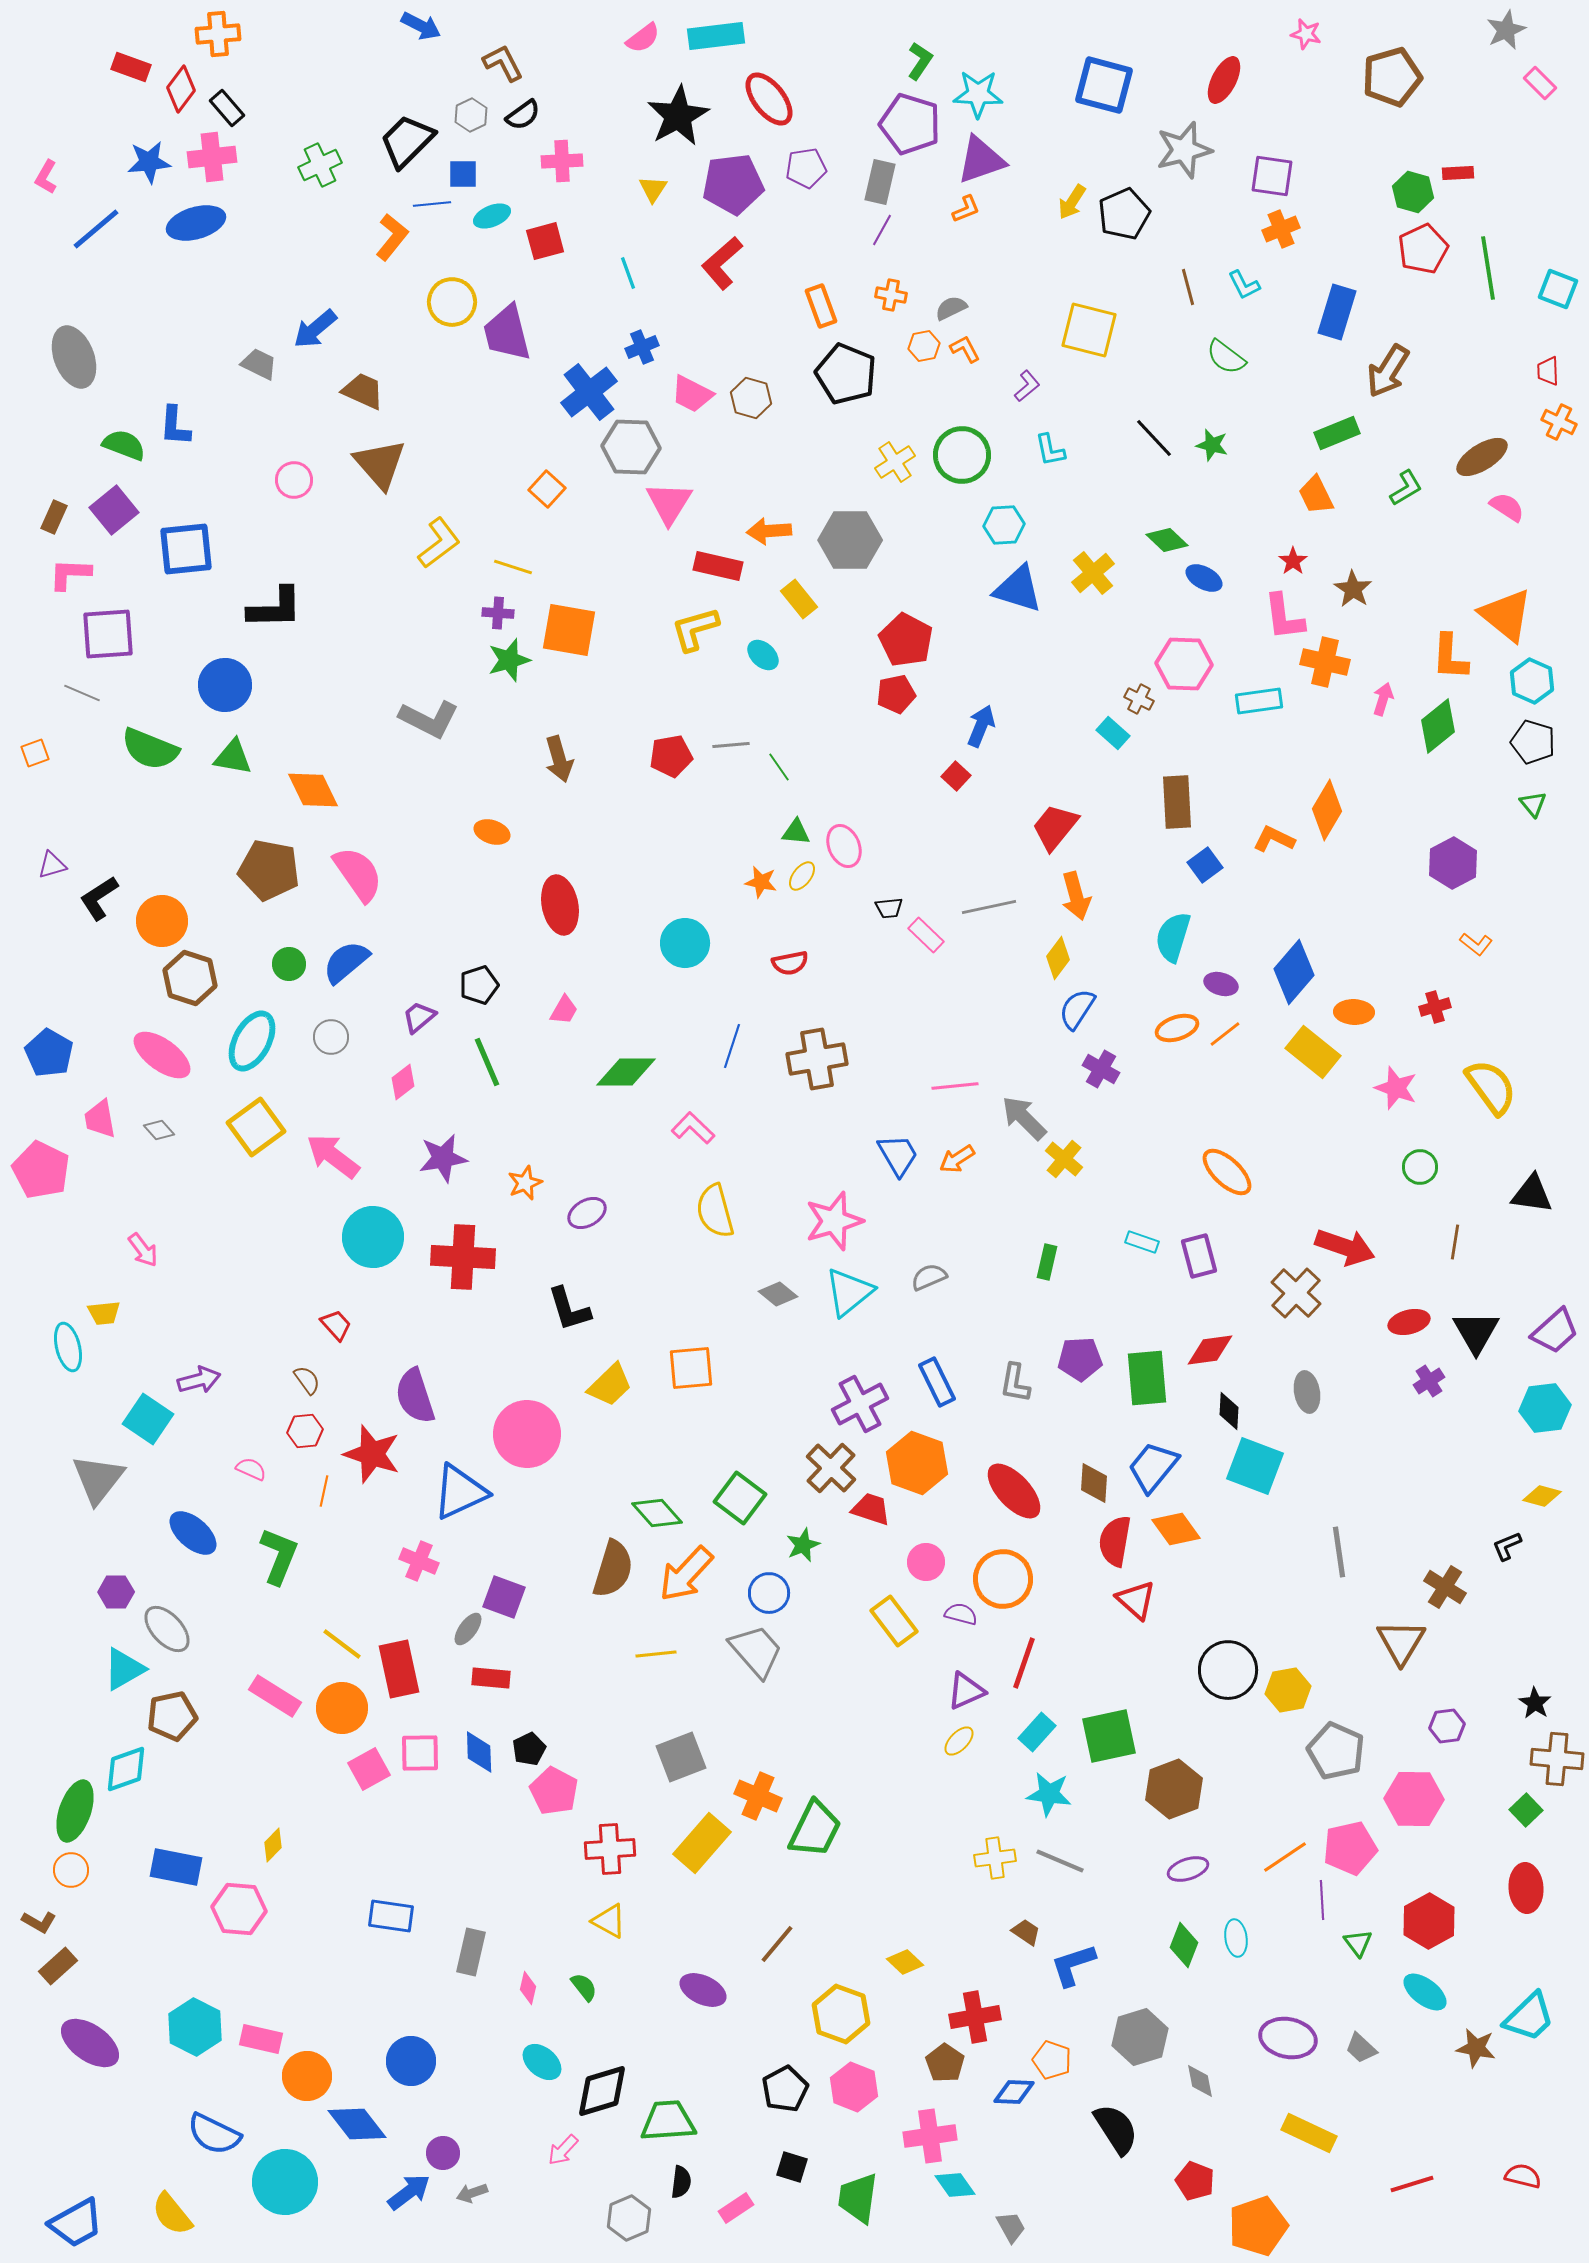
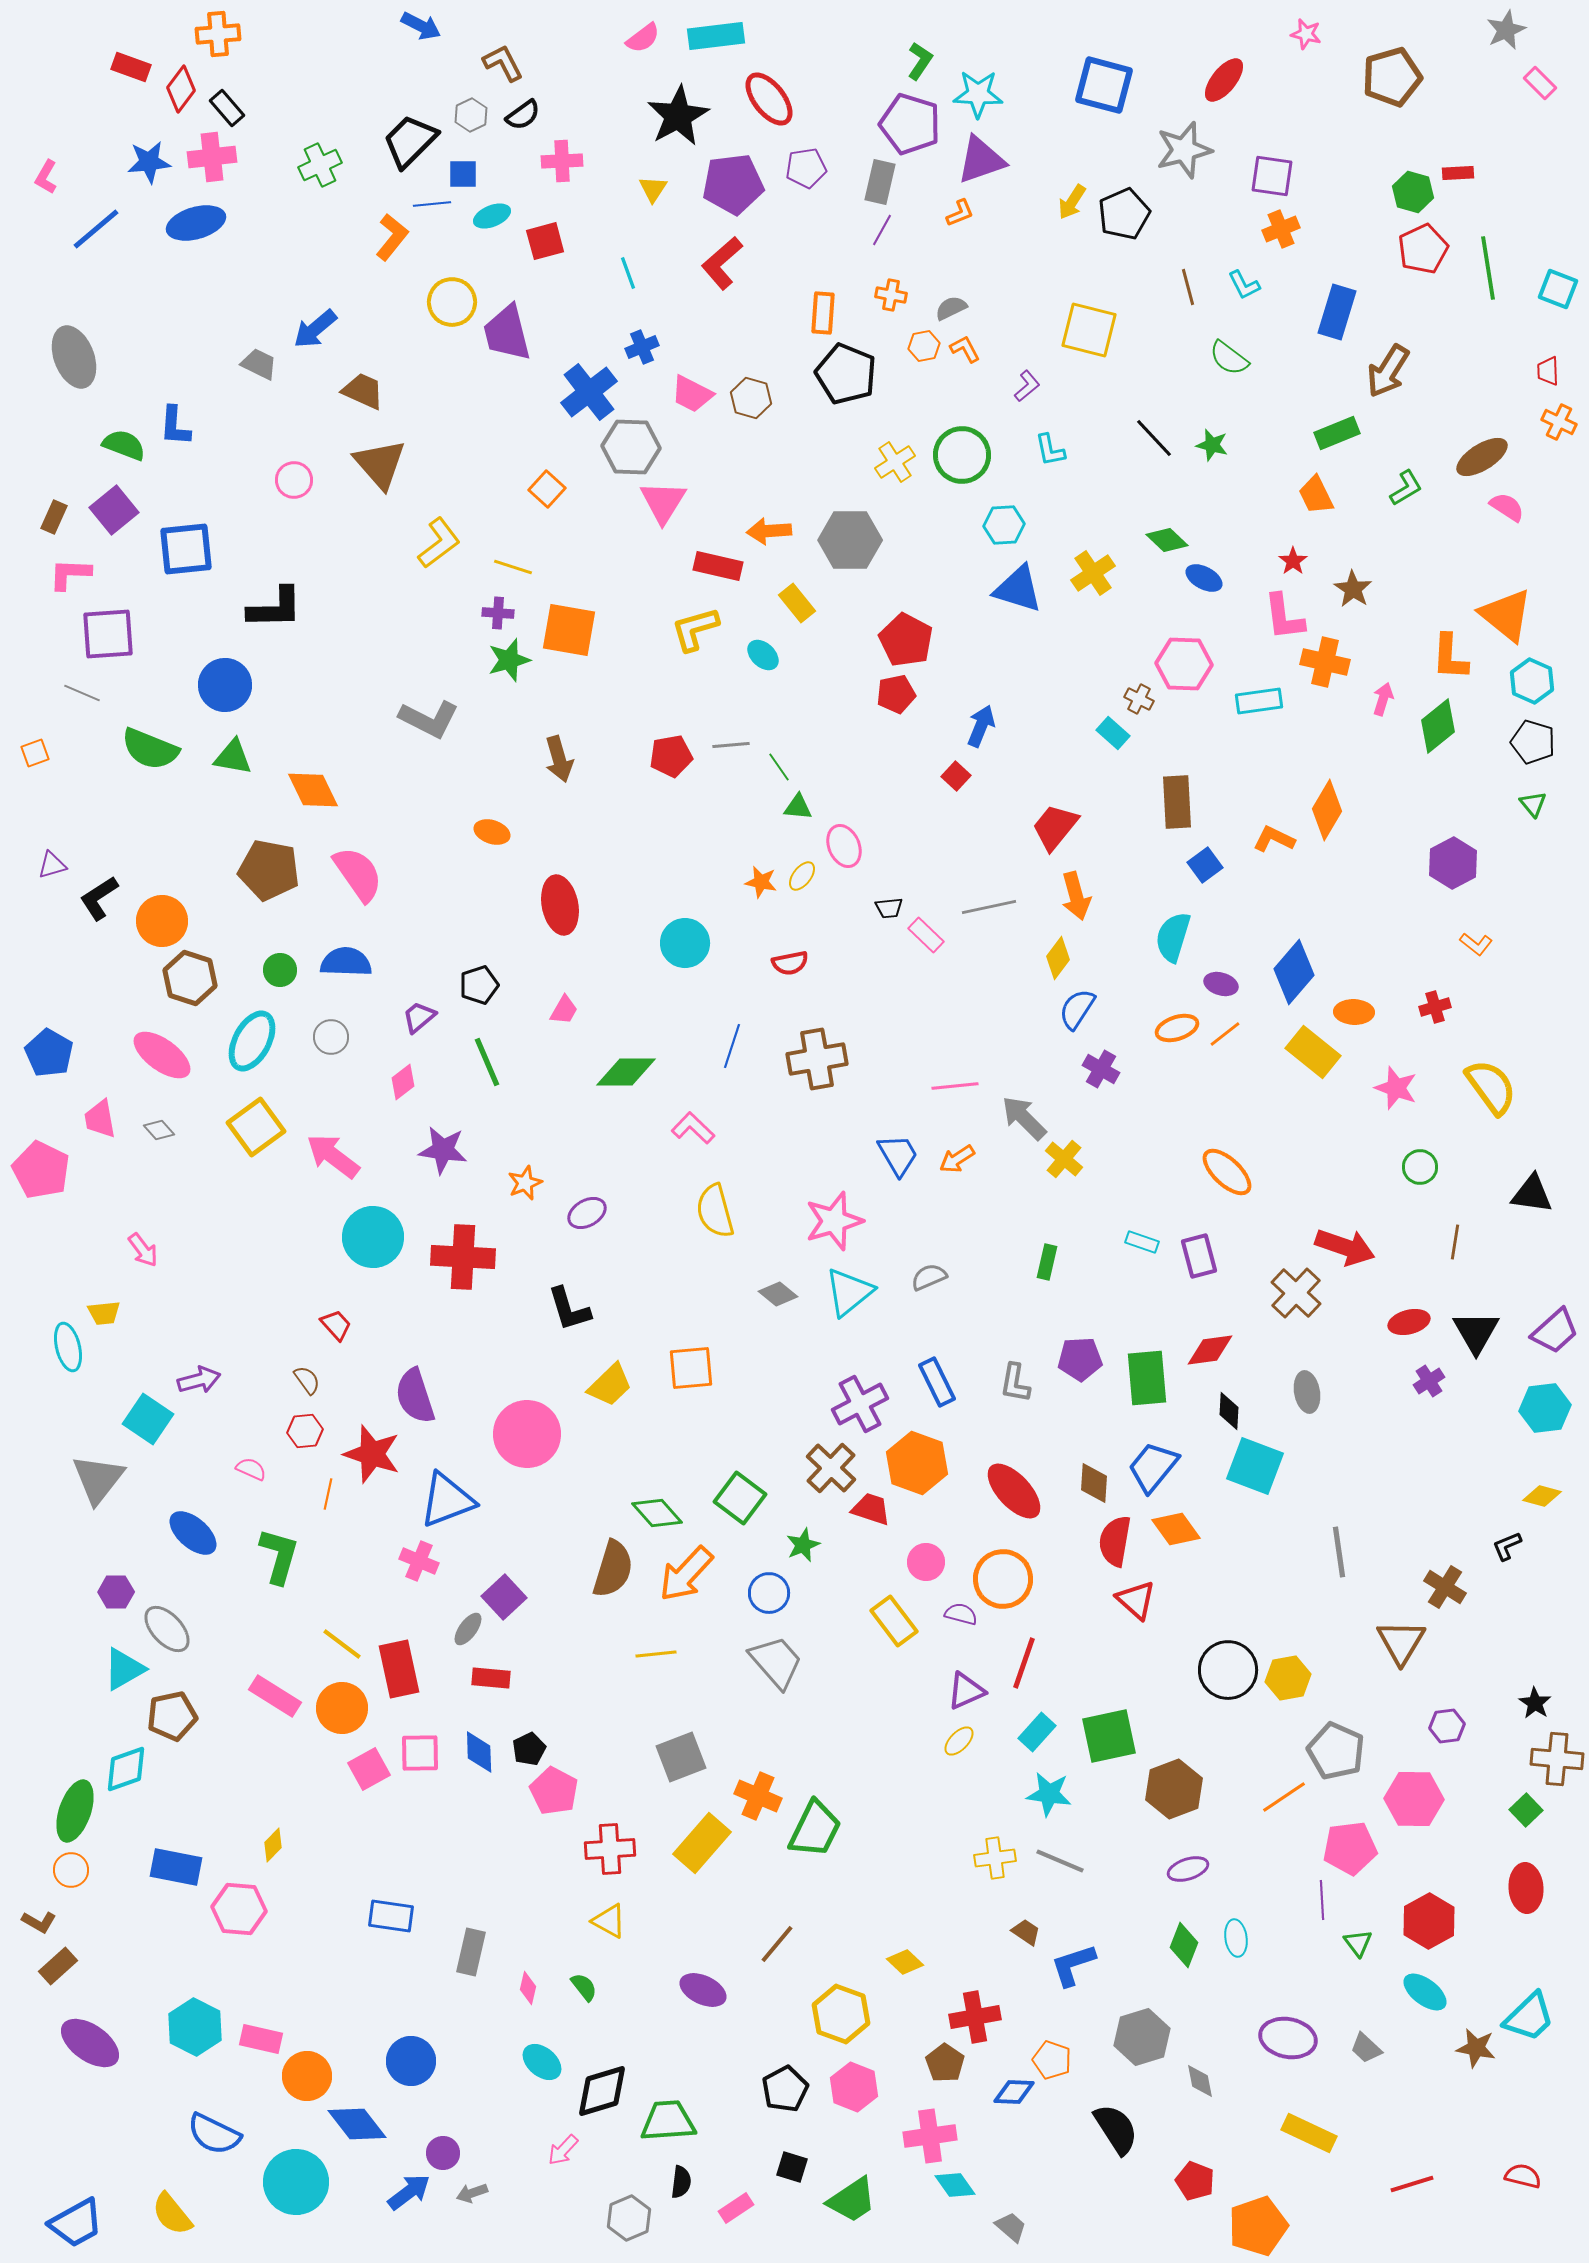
red ellipse at (1224, 80): rotated 12 degrees clockwise
black trapezoid at (407, 141): moved 3 px right
orange L-shape at (966, 209): moved 6 px left, 4 px down
orange rectangle at (821, 306): moved 2 px right, 7 px down; rotated 24 degrees clockwise
green semicircle at (1226, 357): moved 3 px right, 1 px down
pink triangle at (669, 503): moved 6 px left, 1 px up
yellow cross at (1093, 573): rotated 6 degrees clockwise
yellow rectangle at (799, 599): moved 2 px left, 4 px down
green triangle at (796, 832): moved 2 px right, 25 px up
blue semicircle at (346, 962): rotated 42 degrees clockwise
green circle at (289, 964): moved 9 px left, 6 px down
purple star at (443, 1158): moved 8 px up; rotated 18 degrees clockwise
orange line at (324, 1491): moved 4 px right, 3 px down
blue triangle at (460, 1492): moved 13 px left, 8 px down; rotated 4 degrees clockwise
green L-shape at (279, 1556): rotated 6 degrees counterclockwise
purple square at (504, 1597): rotated 27 degrees clockwise
gray trapezoid at (756, 1651): moved 20 px right, 11 px down
yellow hexagon at (1288, 1690): moved 12 px up
pink pentagon at (1350, 1848): rotated 6 degrees clockwise
orange line at (1285, 1857): moved 1 px left, 60 px up
gray hexagon at (1140, 2037): moved 2 px right
gray trapezoid at (1361, 2048): moved 5 px right
cyan circle at (285, 2182): moved 11 px right
green trapezoid at (858, 2198): moved 6 px left, 2 px down; rotated 132 degrees counterclockwise
gray trapezoid at (1011, 2227): rotated 20 degrees counterclockwise
